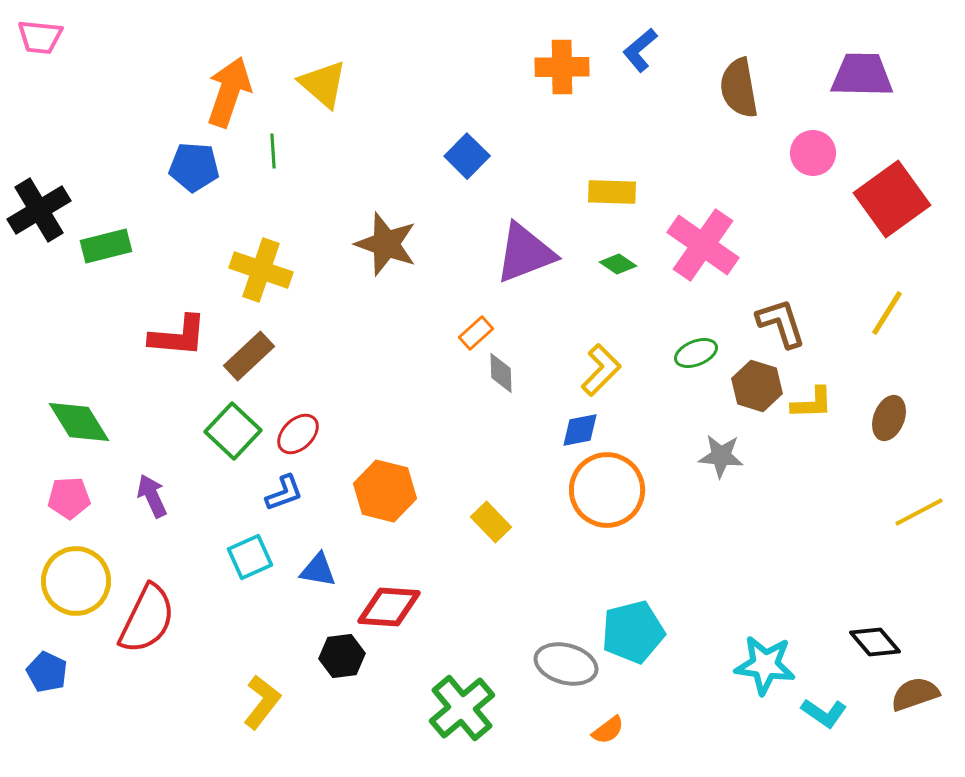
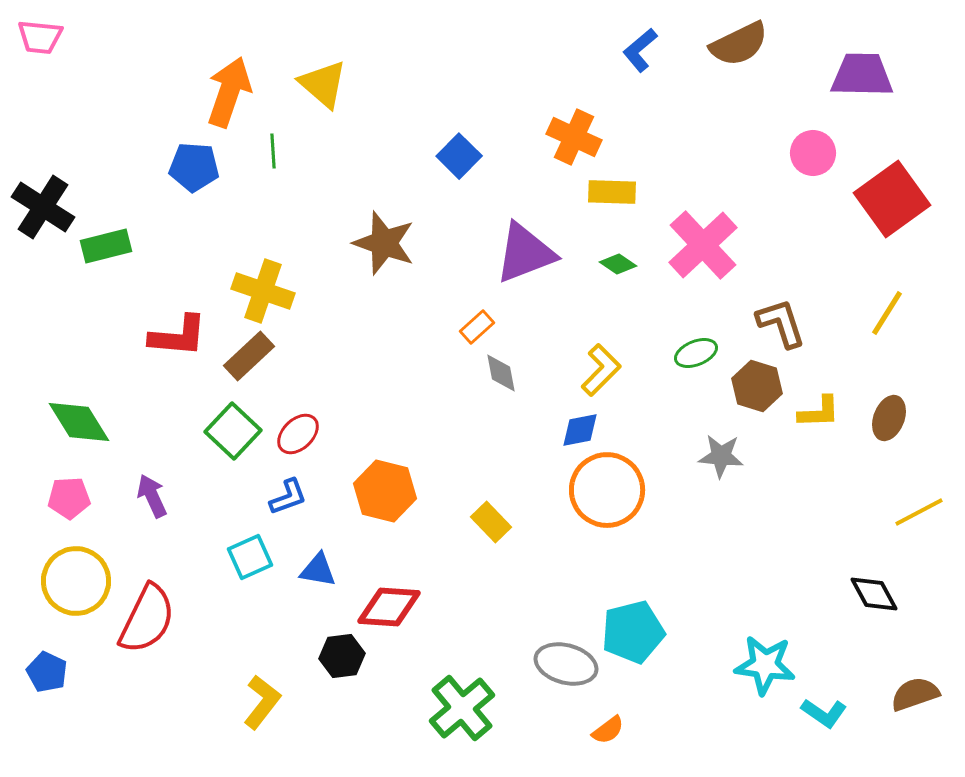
orange cross at (562, 67): moved 12 px right, 70 px down; rotated 26 degrees clockwise
brown semicircle at (739, 88): moved 44 px up; rotated 106 degrees counterclockwise
blue square at (467, 156): moved 8 px left
black cross at (39, 210): moved 4 px right, 3 px up; rotated 26 degrees counterclockwise
brown star at (386, 244): moved 2 px left, 1 px up
pink cross at (703, 245): rotated 12 degrees clockwise
yellow cross at (261, 270): moved 2 px right, 21 px down
orange rectangle at (476, 333): moved 1 px right, 6 px up
gray diamond at (501, 373): rotated 9 degrees counterclockwise
yellow L-shape at (812, 403): moved 7 px right, 9 px down
blue L-shape at (284, 493): moved 4 px right, 4 px down
black diamond at (875, 642): moved 1 px left, 48 px up; rotated 12 degrees clockwise
